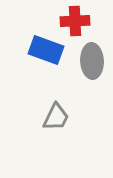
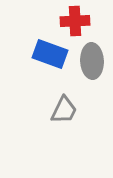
blue rectangle: moved 4 px right, 4 px down
gray trapezoid: moved 8 px right, 7 px up
